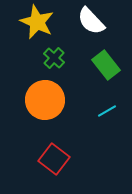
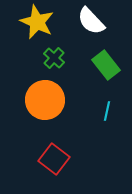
cyan line: rotated 48 degrees counterclockwise
